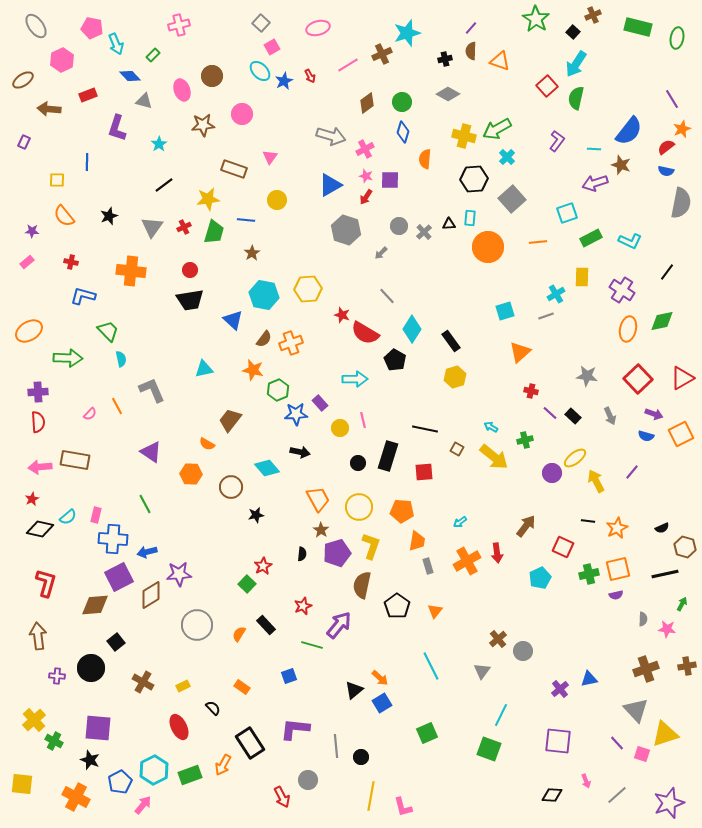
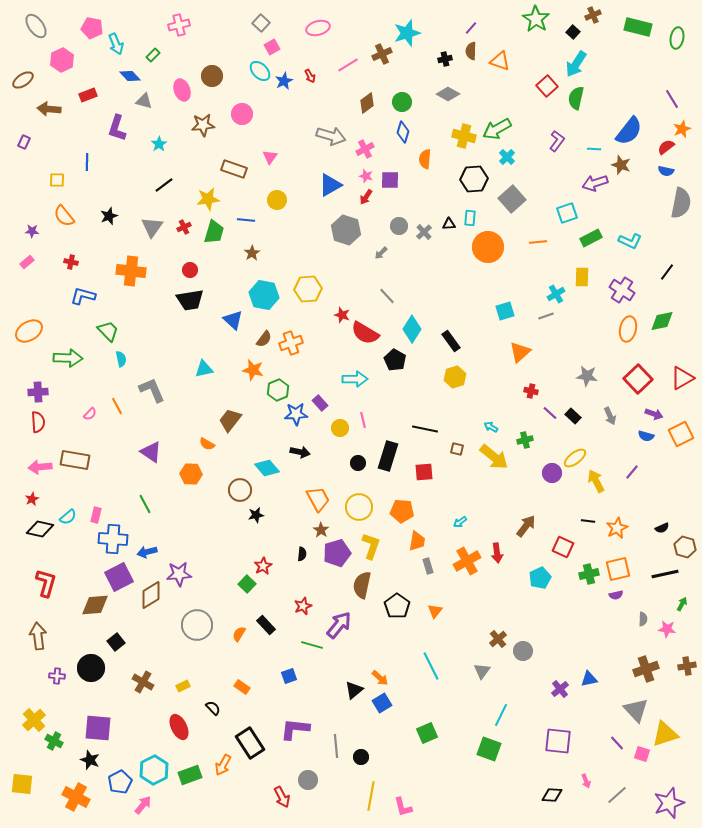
brown square at (457, 449): rotated 16 degrees counterclockwise
brown circle at (231, 487): moved 9 px right, 3 px down
